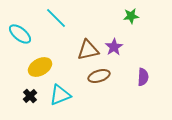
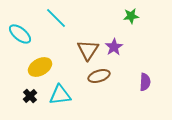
brown triangle: rotated 45 degrees counterclockwise
purple semicircle: moved 2 px right, 5 px down
cyan triangle: rotated 15 degrees clockwise
